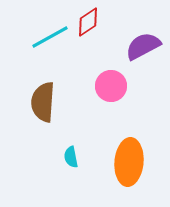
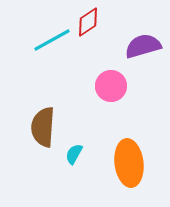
cyan line: moved 2 px right, 3 px down
purple semicircle: rotated 12 degrees clockwise
brown semicircle: moved 25 px down
cyan semicircle: moved 3 px right, 3 px up; rotated 40 degrees clockwise
orange ellipse: moved 1 px down; rotated 12 degrees counterclockwise
